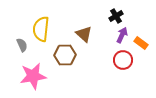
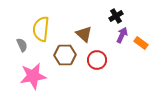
red circle: moved 26 px left
